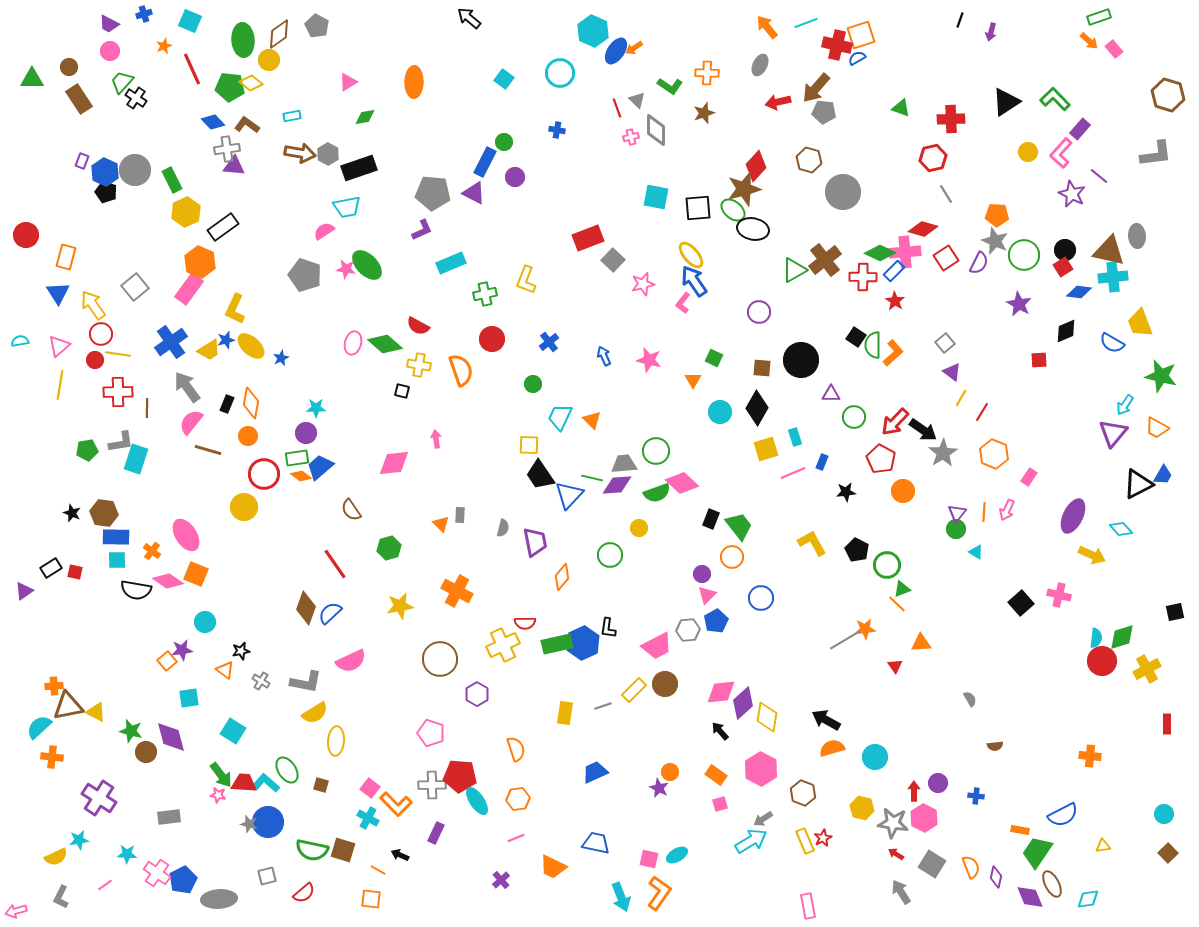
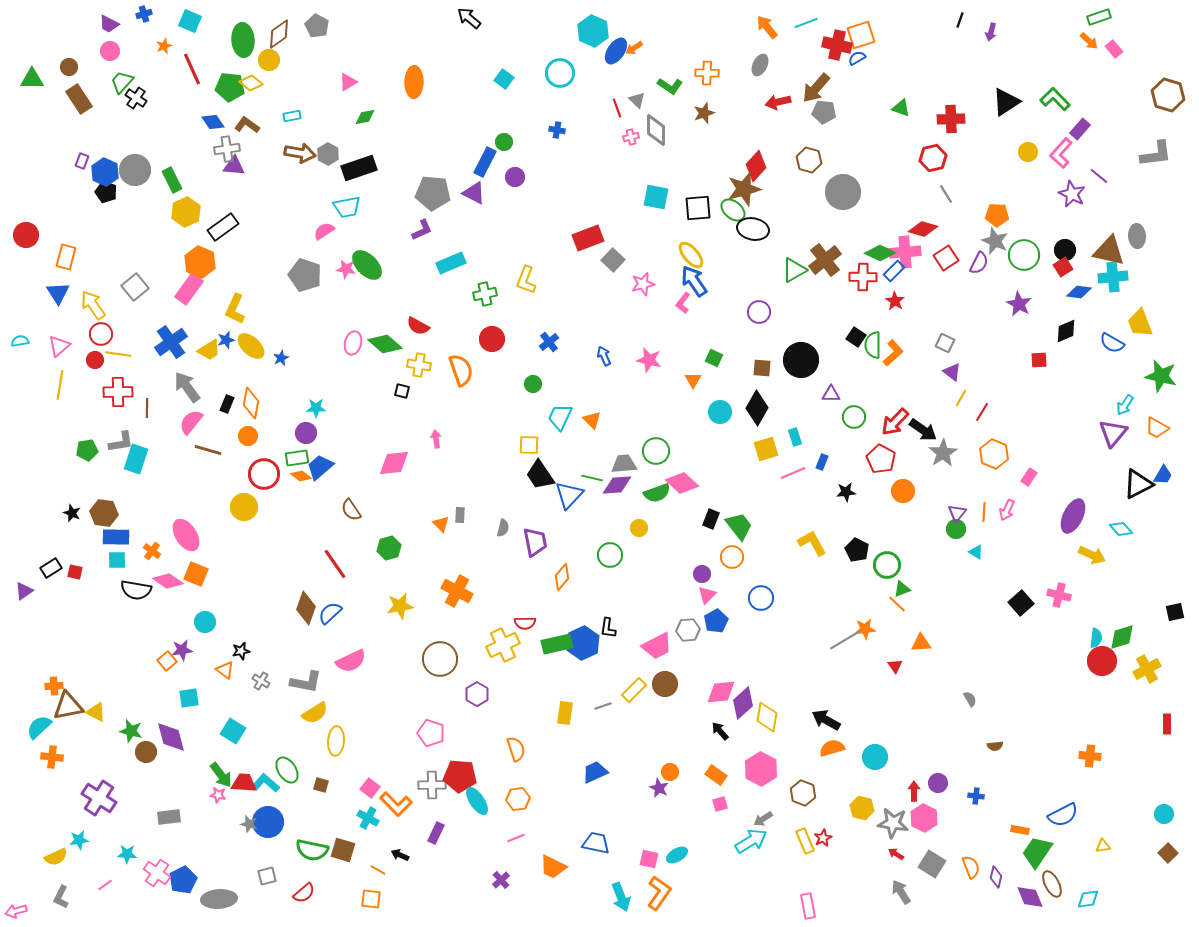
blue diamond at (213, 122): rotated 10 degrees clockwise
gray square at (945, 343): rotated 24 degrees counterclockwise
